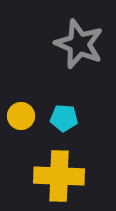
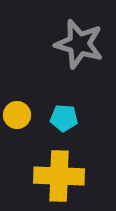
gray star: rotated 6 degrees counterclockwise
yellow circle: moved 4 px left, 1 px up
